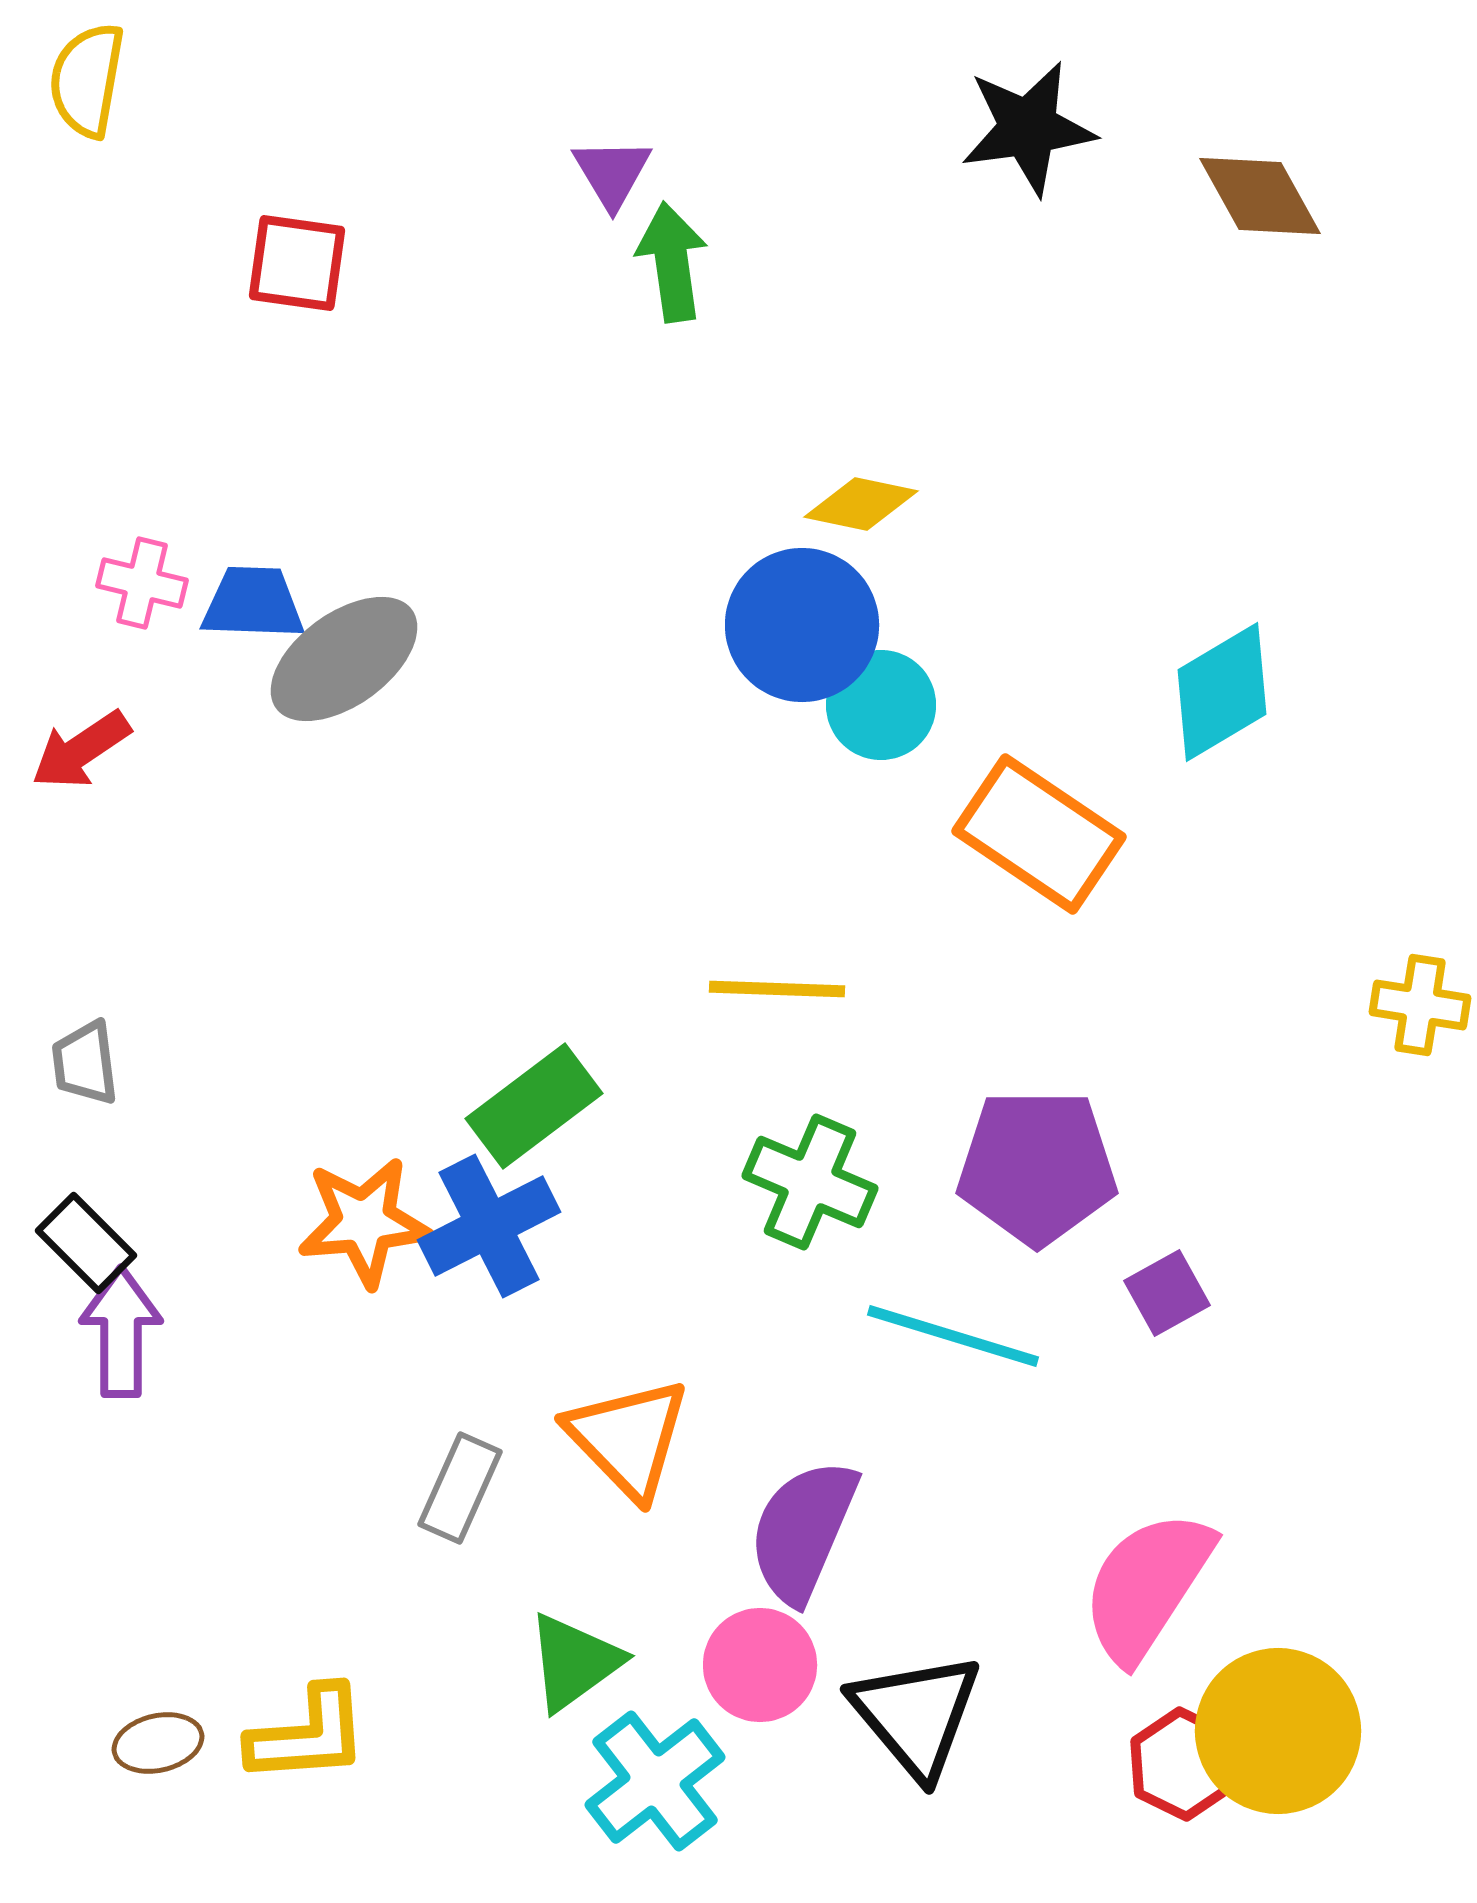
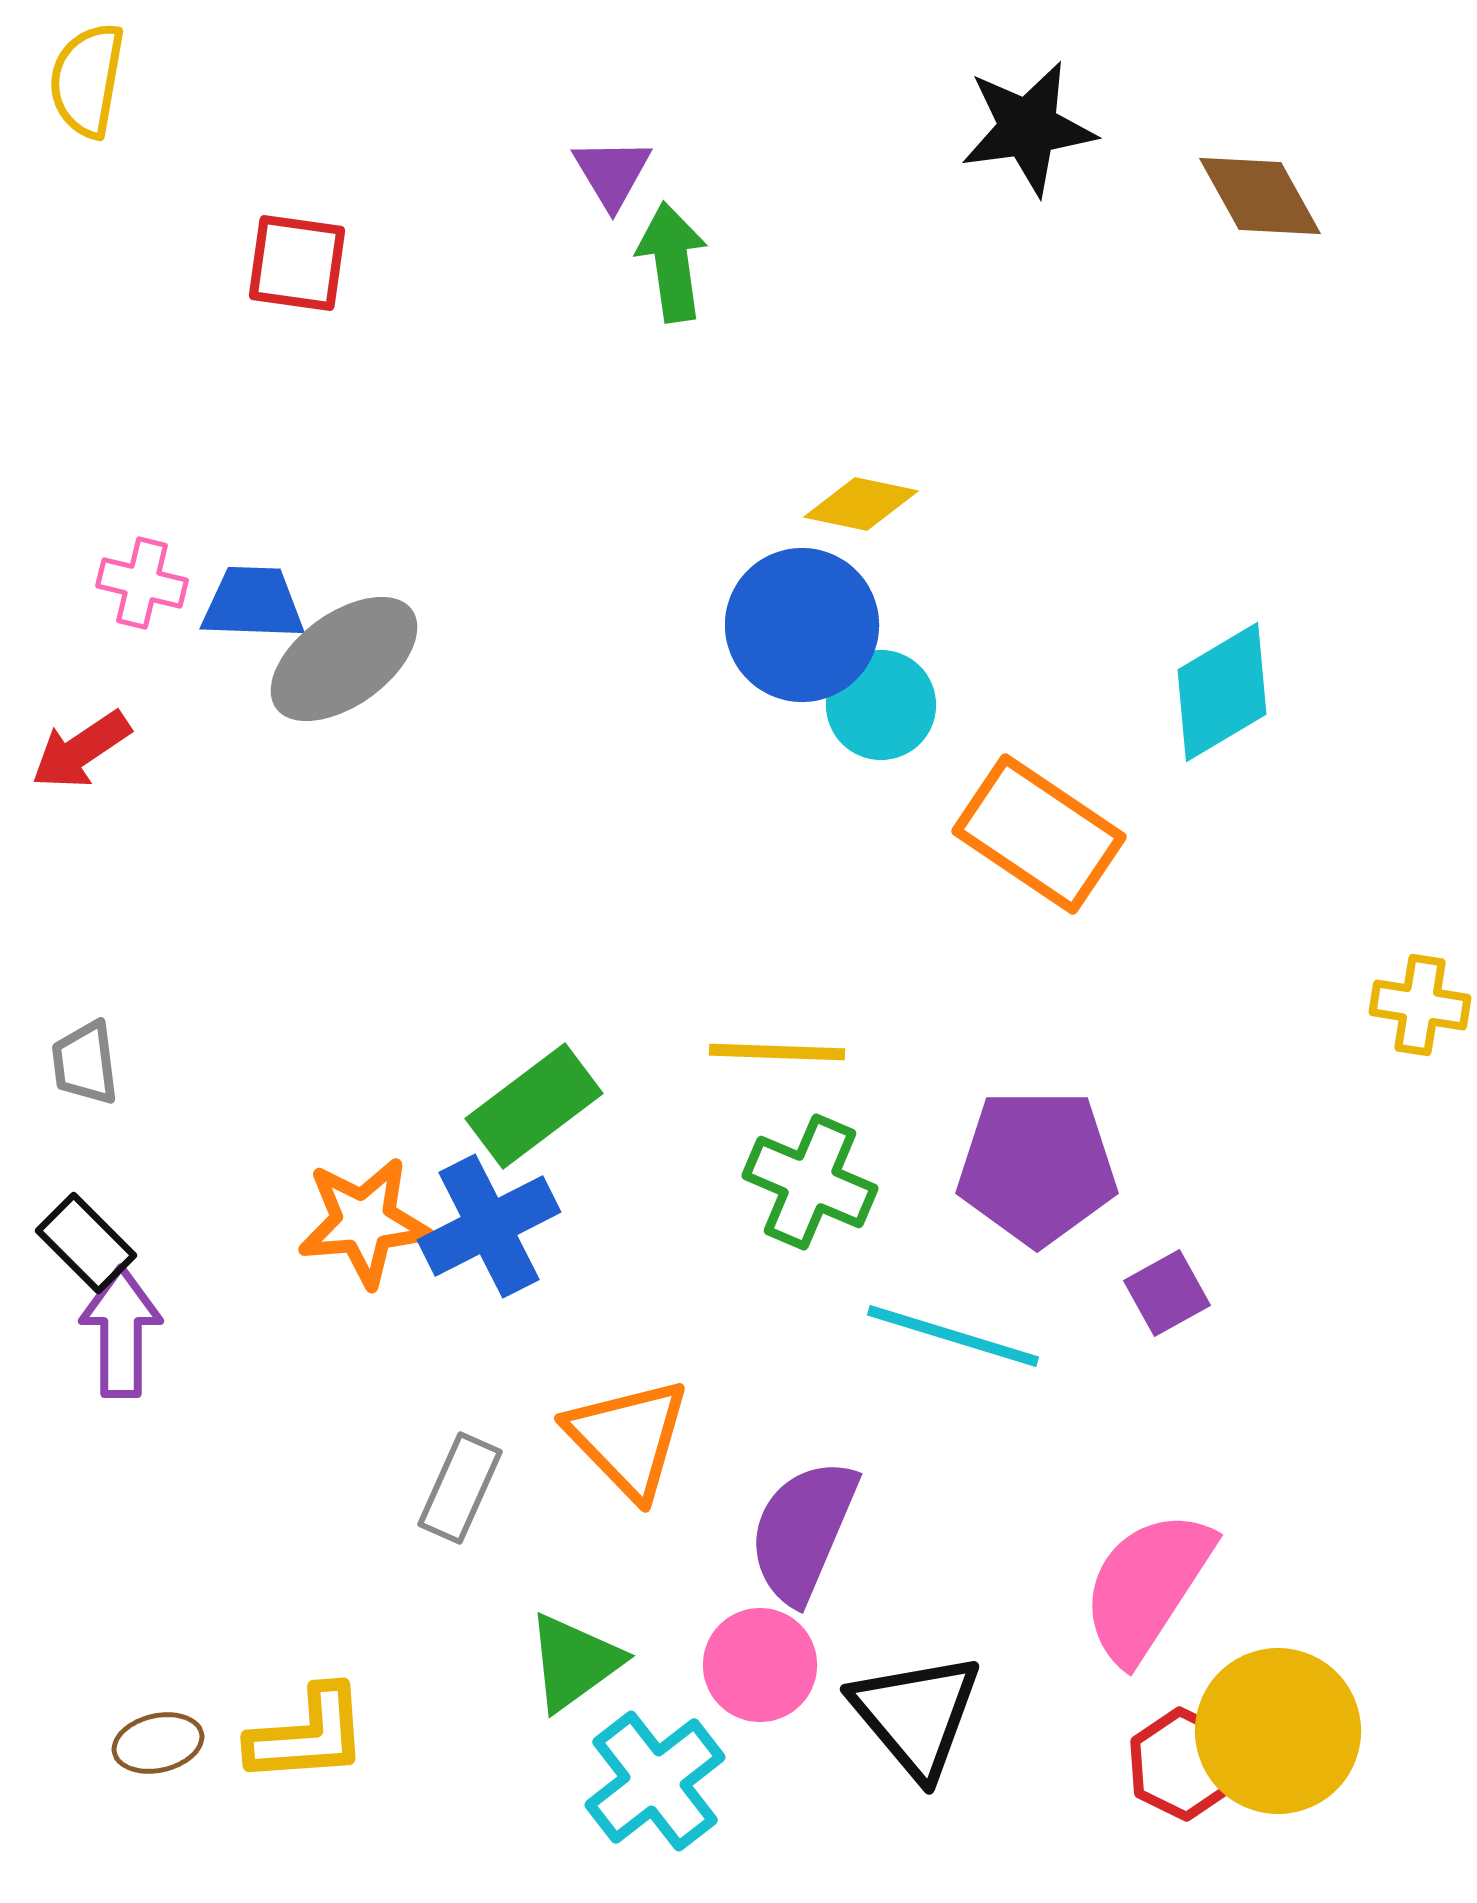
yellow line: moved 63 px down
